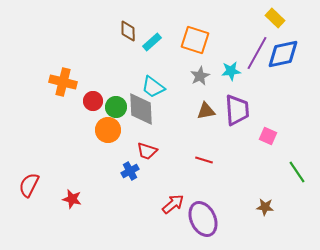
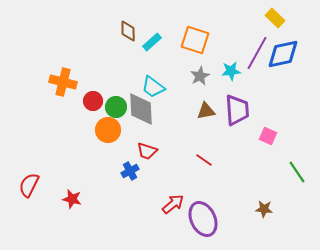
red line: rotated 18 degrees clockwise
brown star: moved 1 px left, 2 px down
